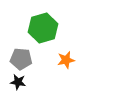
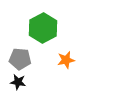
green hexagon: rotated 12 degrees counterclockwise
gray pentagon: moved 1 px left
